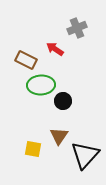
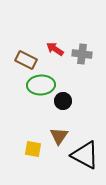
gray cross: moved 5 px right, 26 px down; rotated 30 degrees clockwise
black triangle: rotated 44 degrees counterclockwise
